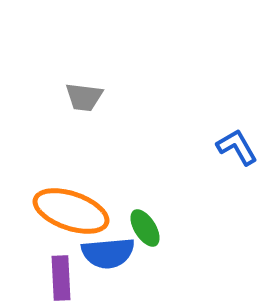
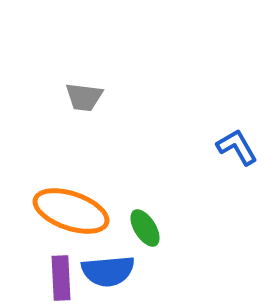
blue semicircle: moved 18 px down
